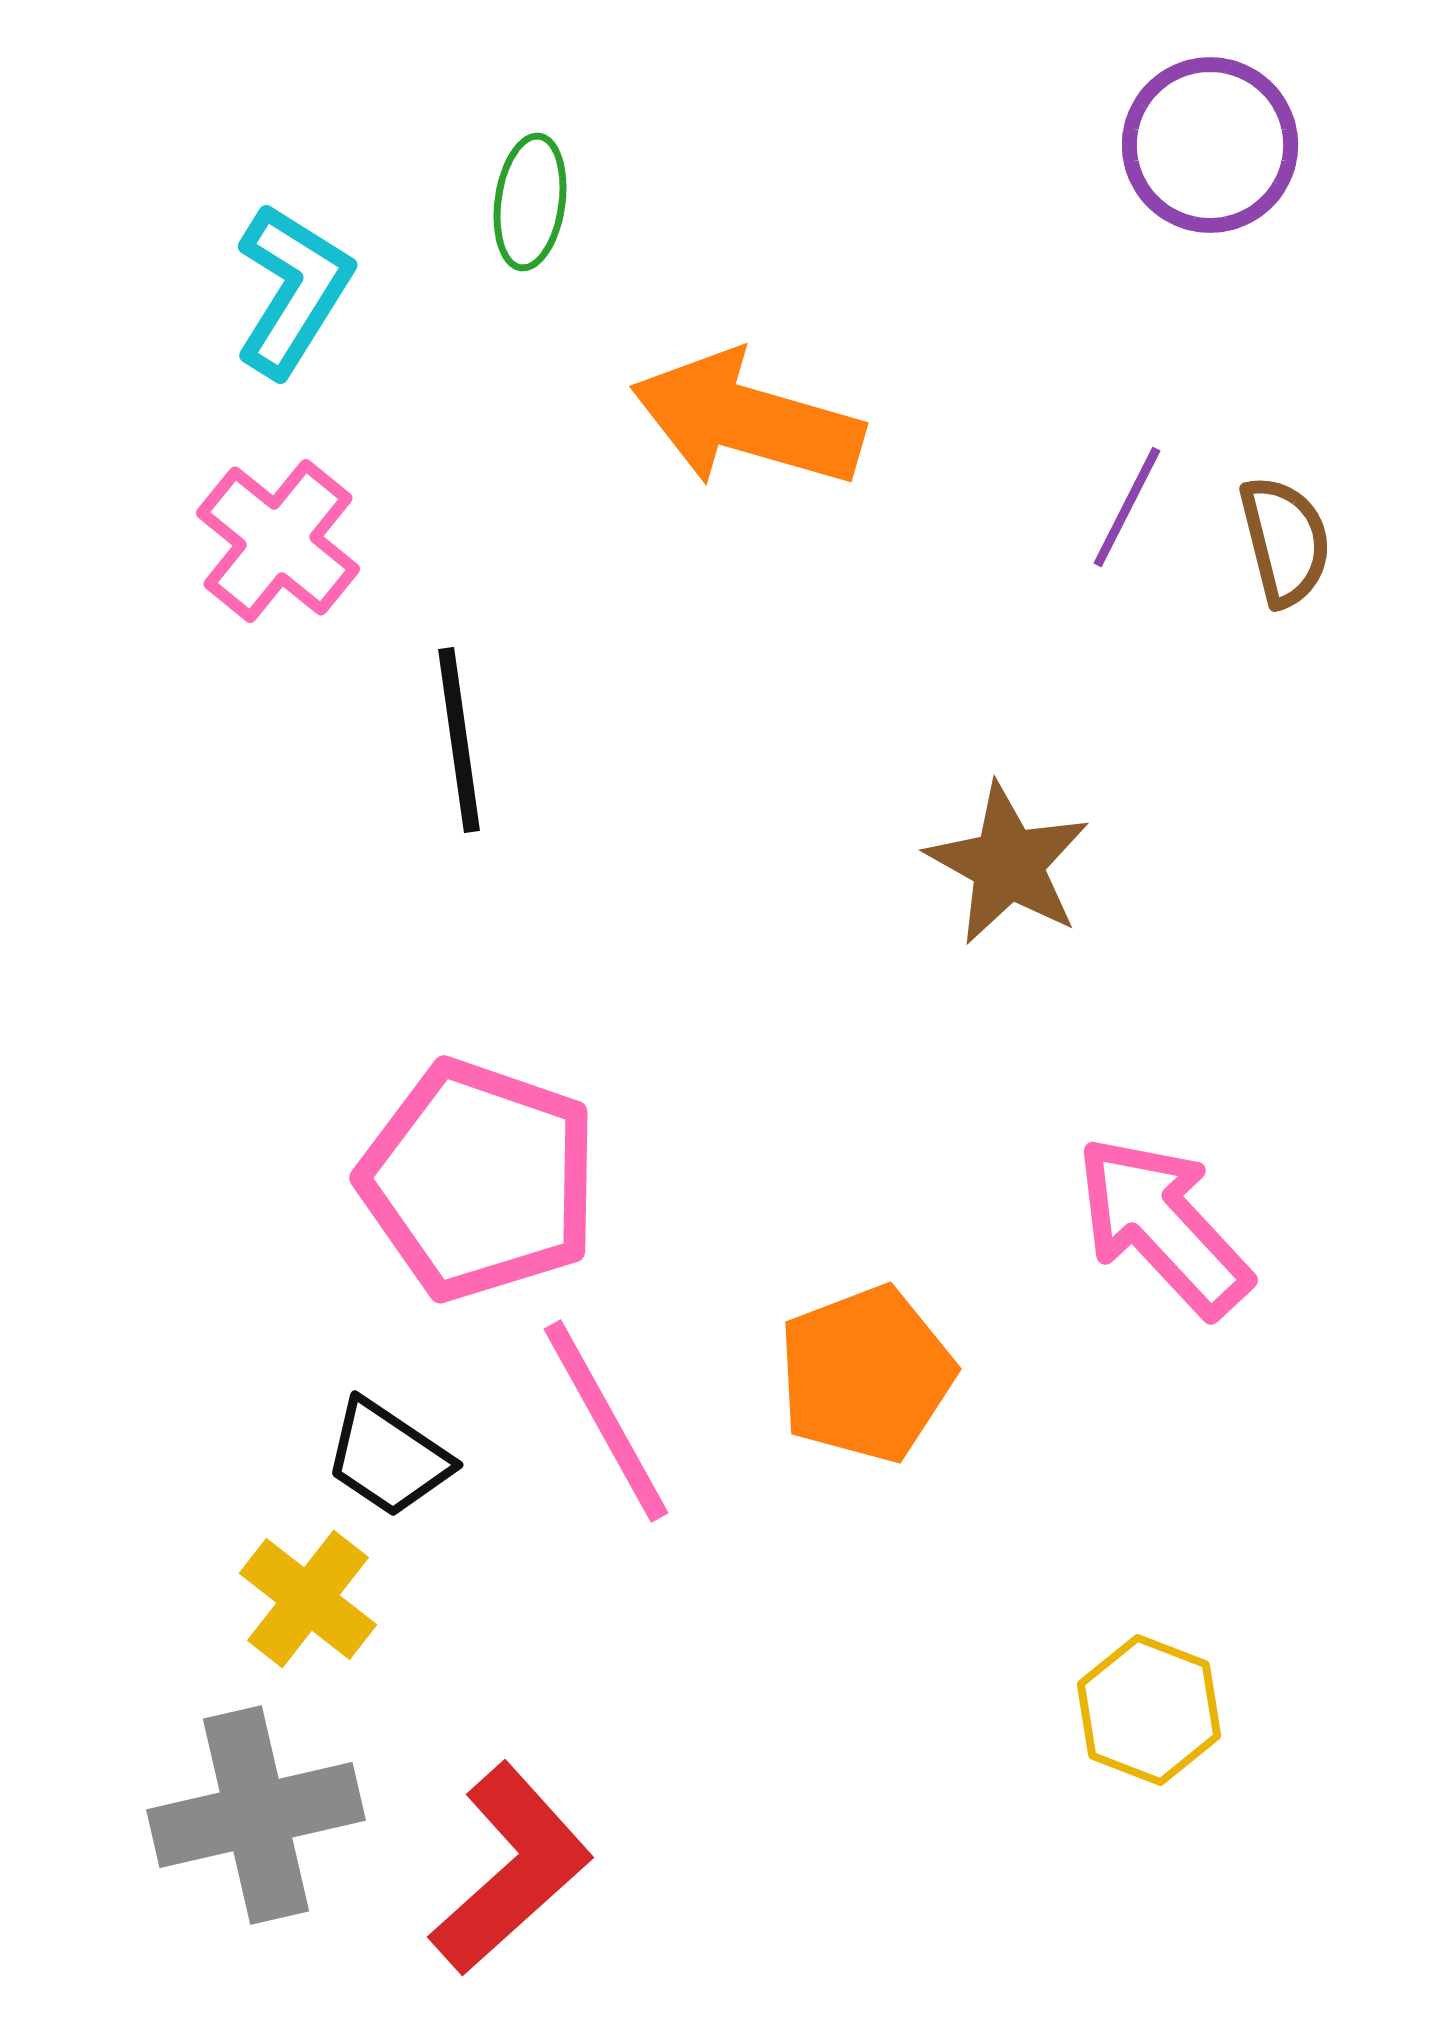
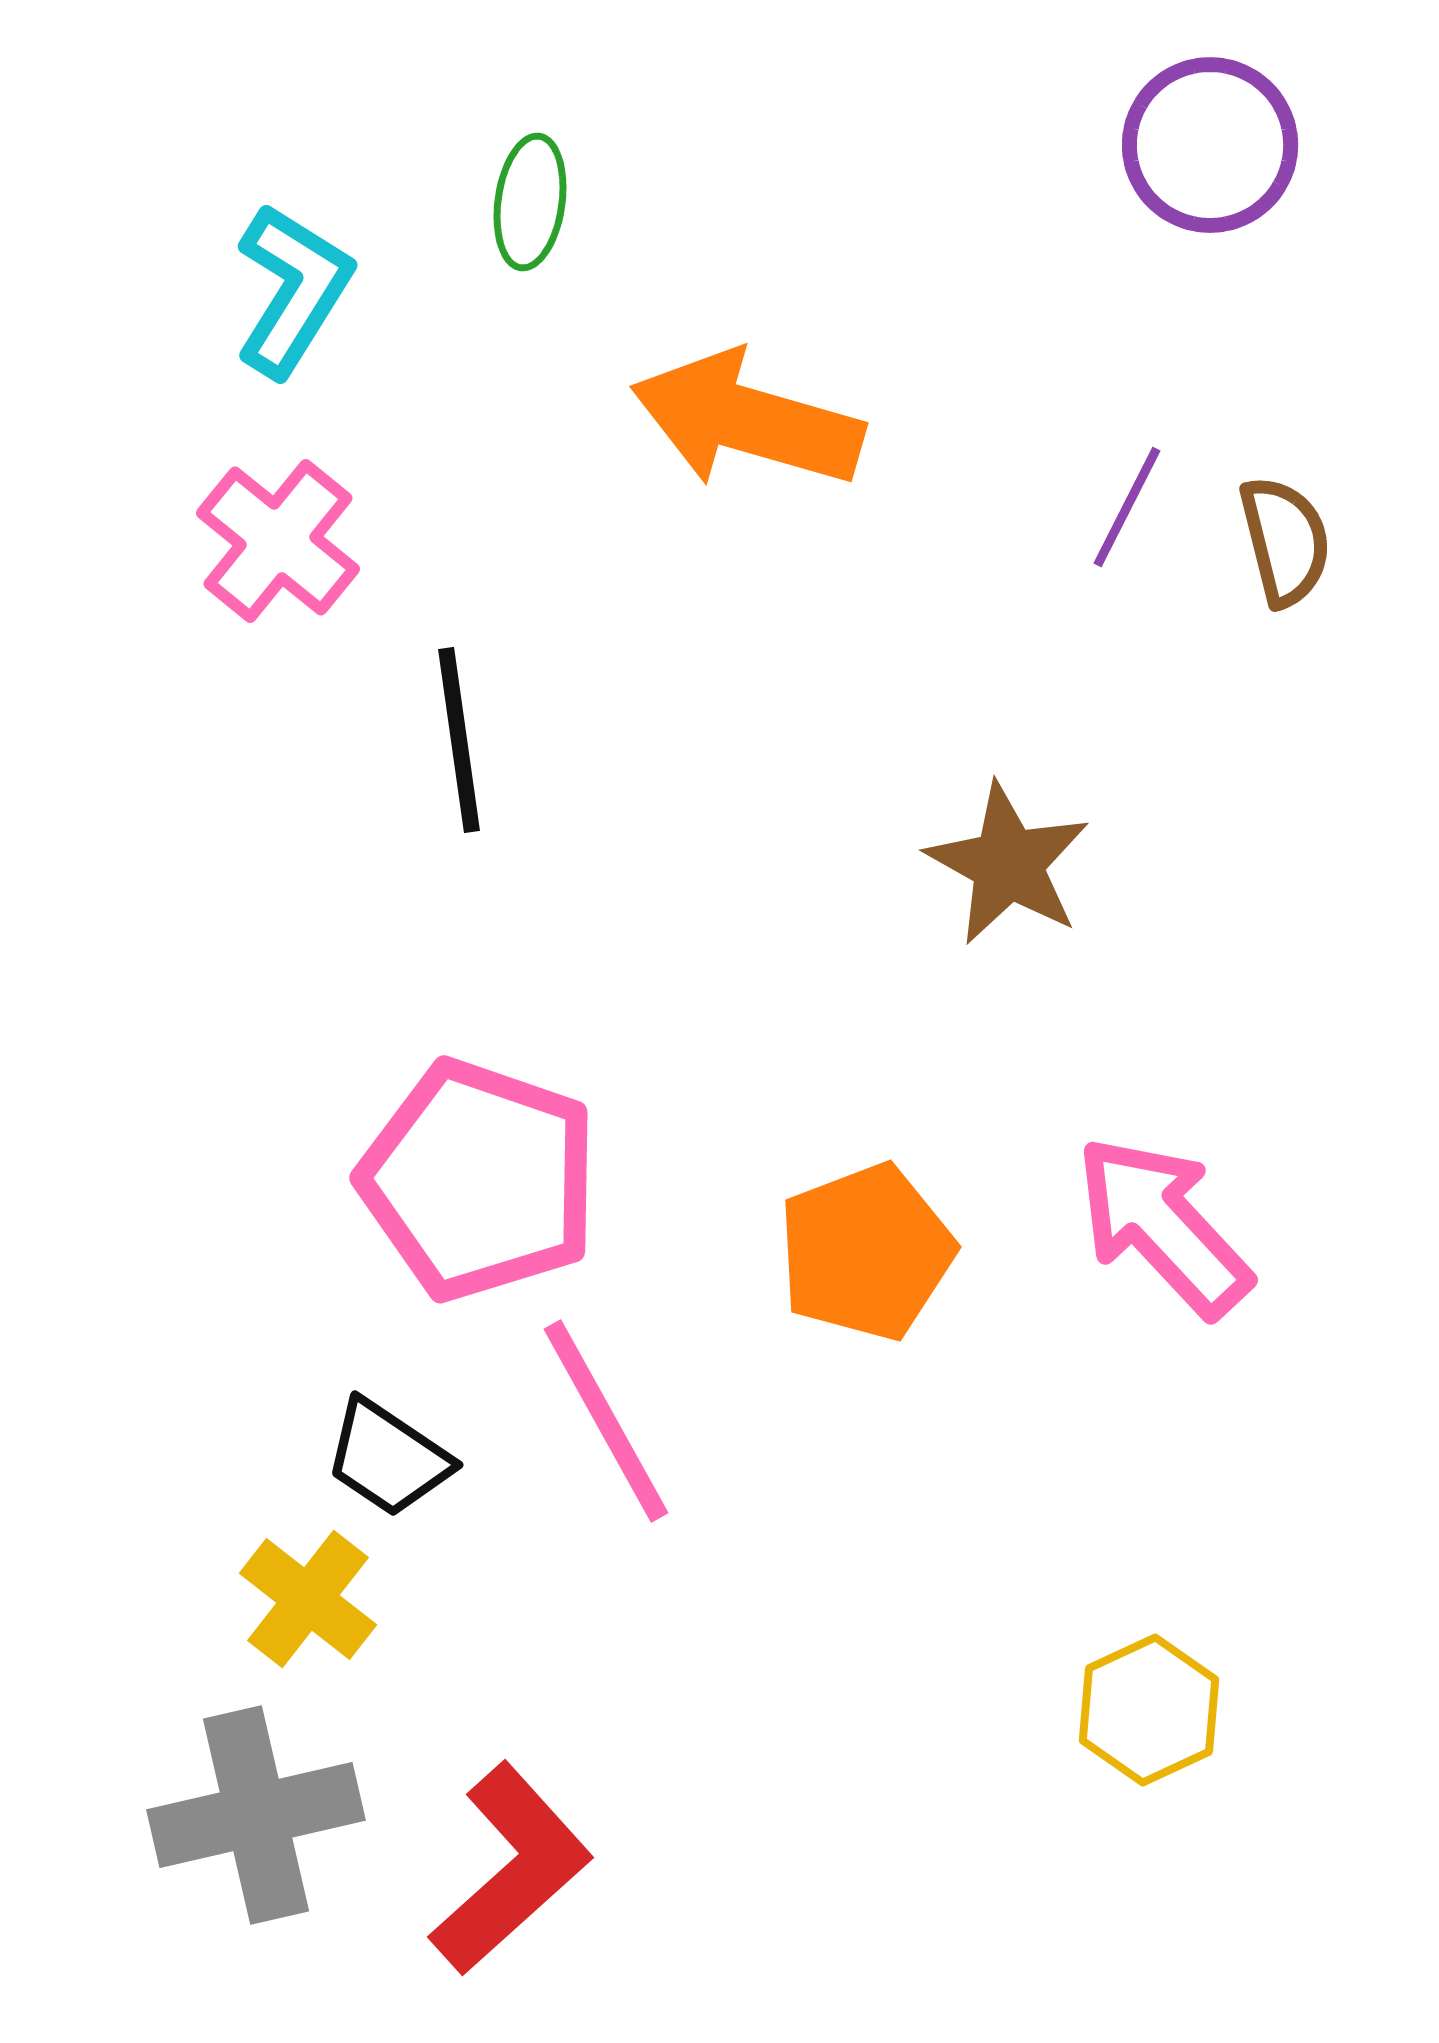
orange pentagon: moved 122 px up
yellow hexagon: rotated 14 degrees clockwise
